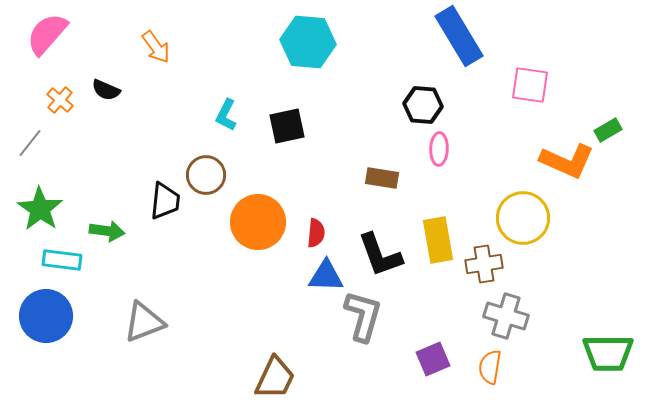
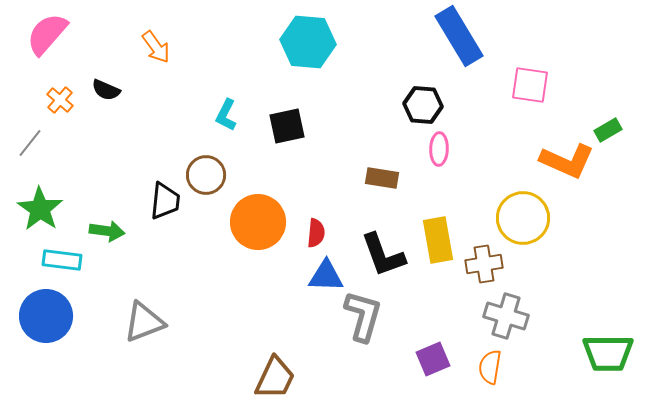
black L-shape: moved 3 px right
